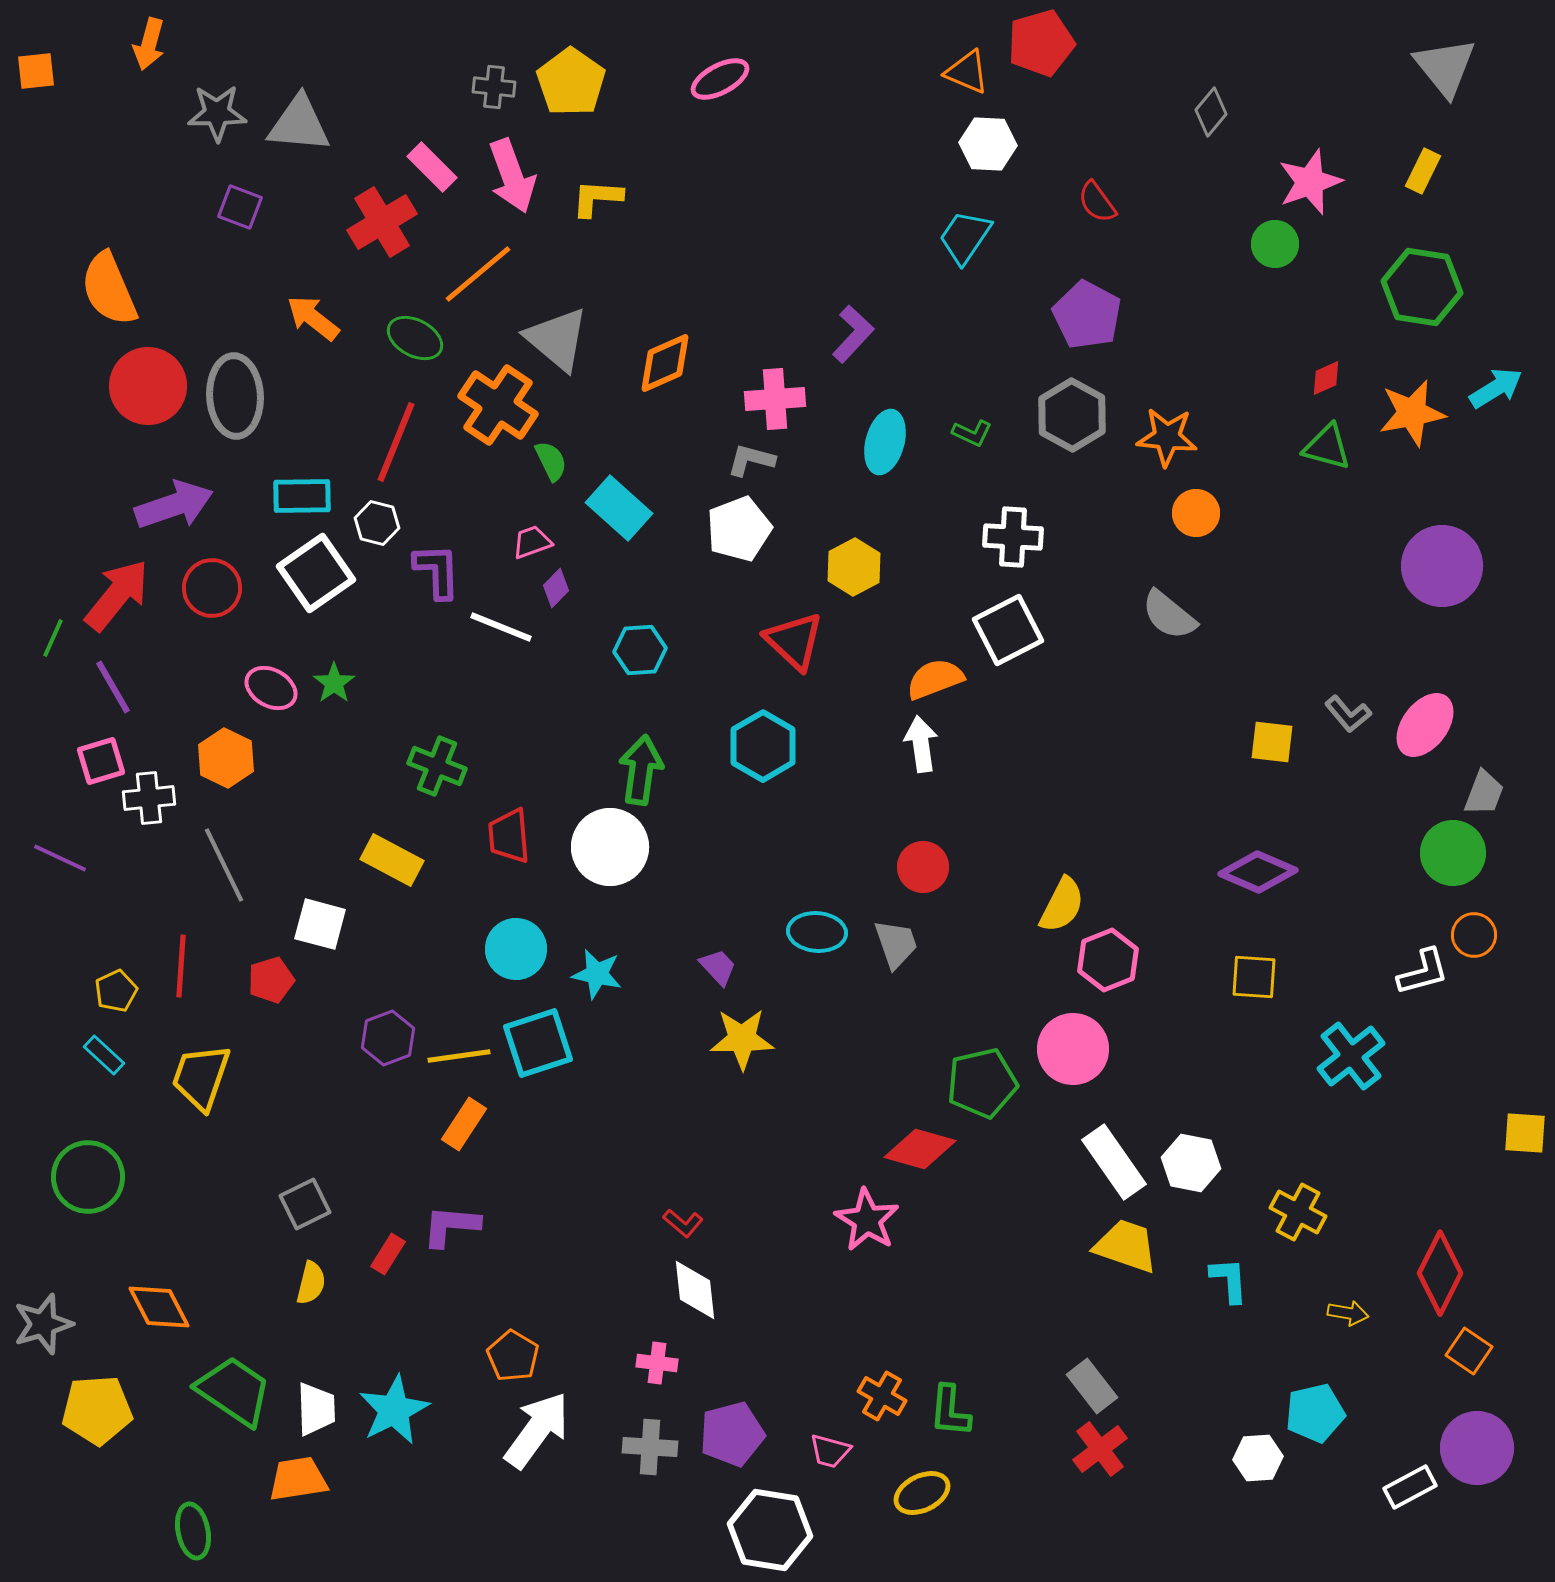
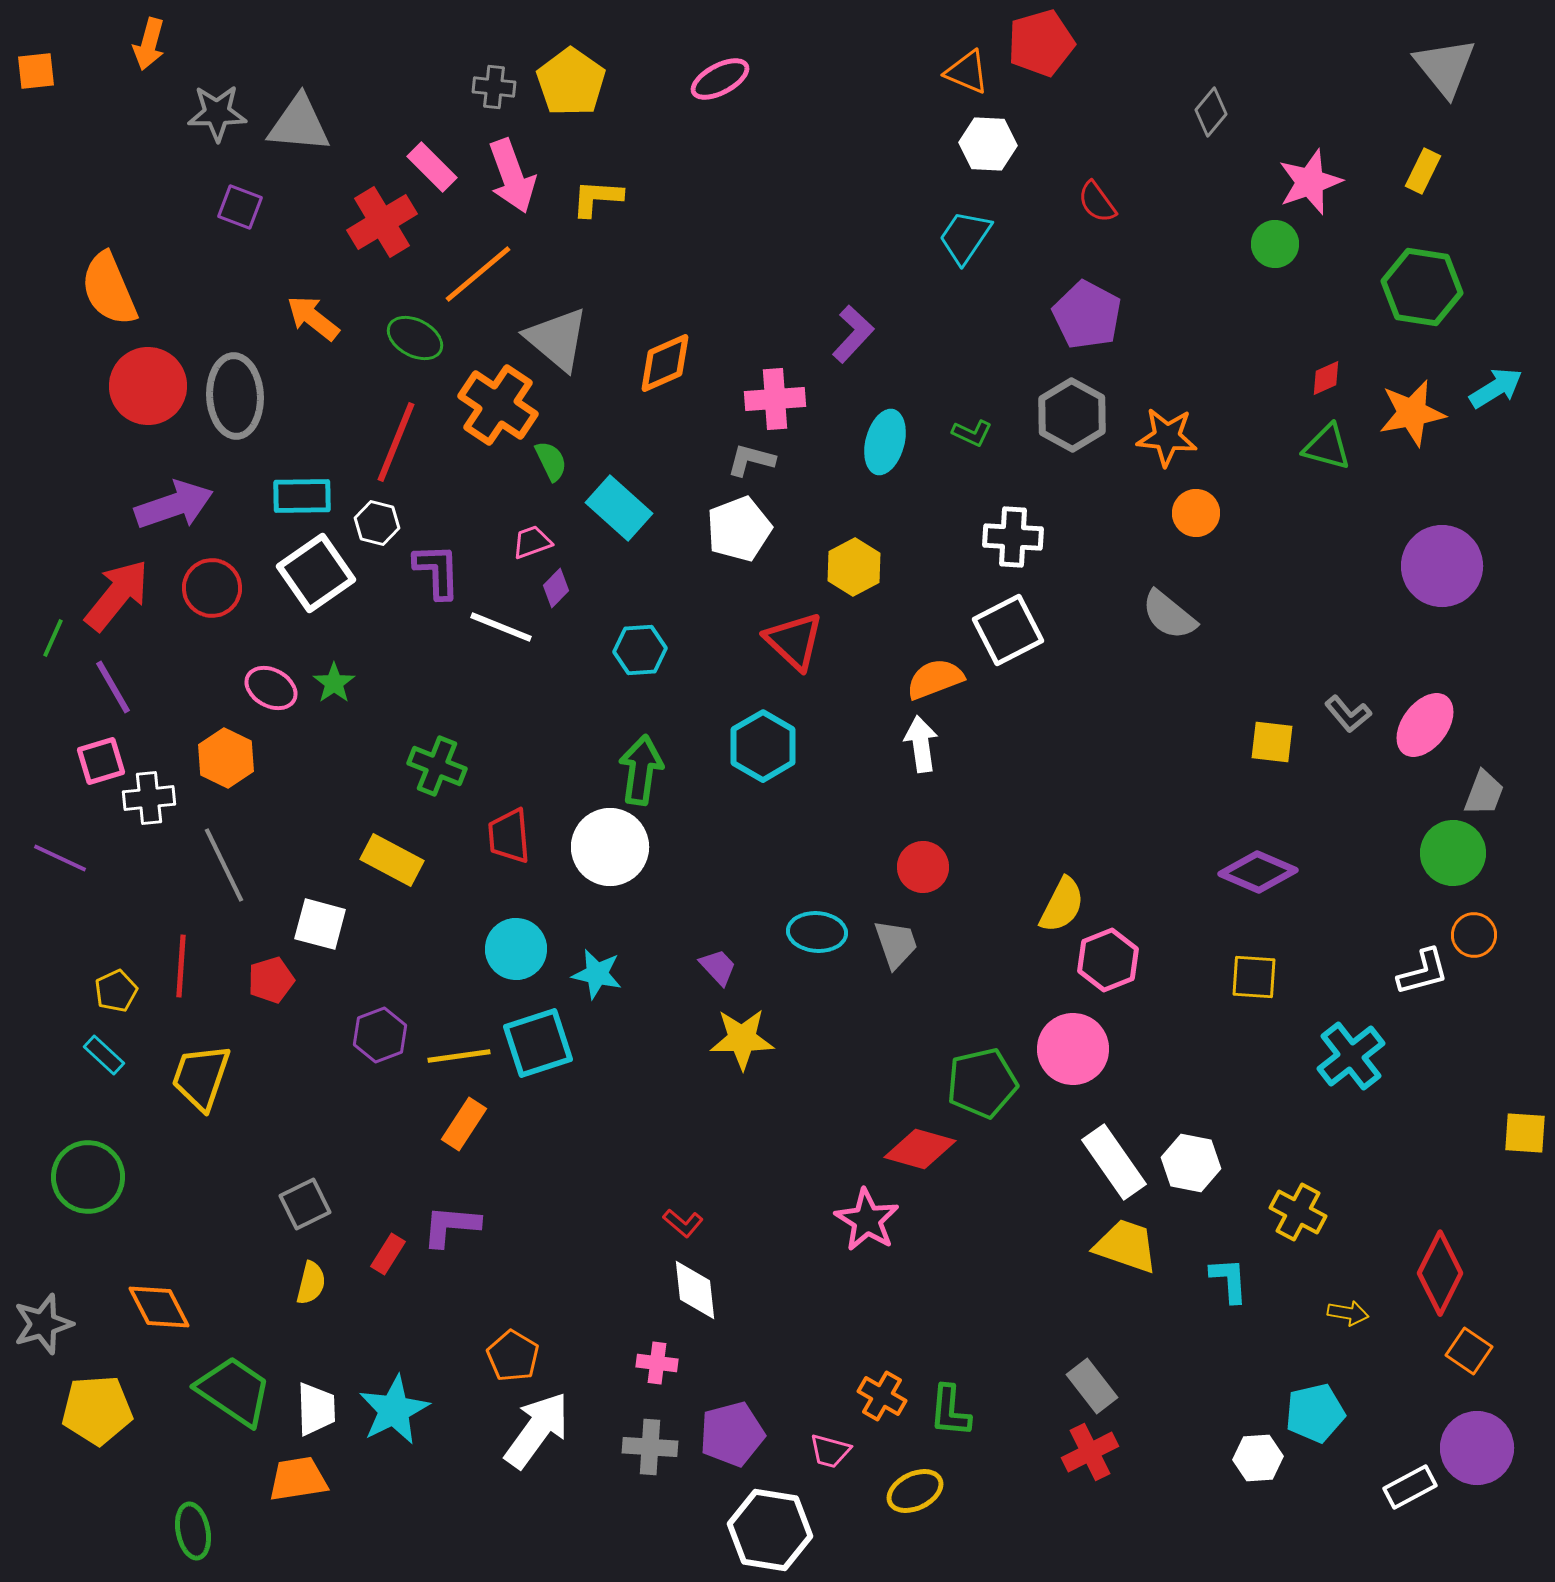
purple hexagon at (388, 1038): moved 8 px left, 3 px up
red cross at (1100, 1449): moved 10 px left, 3 px down; rotated 10 degrees clockwise
yellow ellipse at (922, 1493): moved 7 px left, 2 px up
